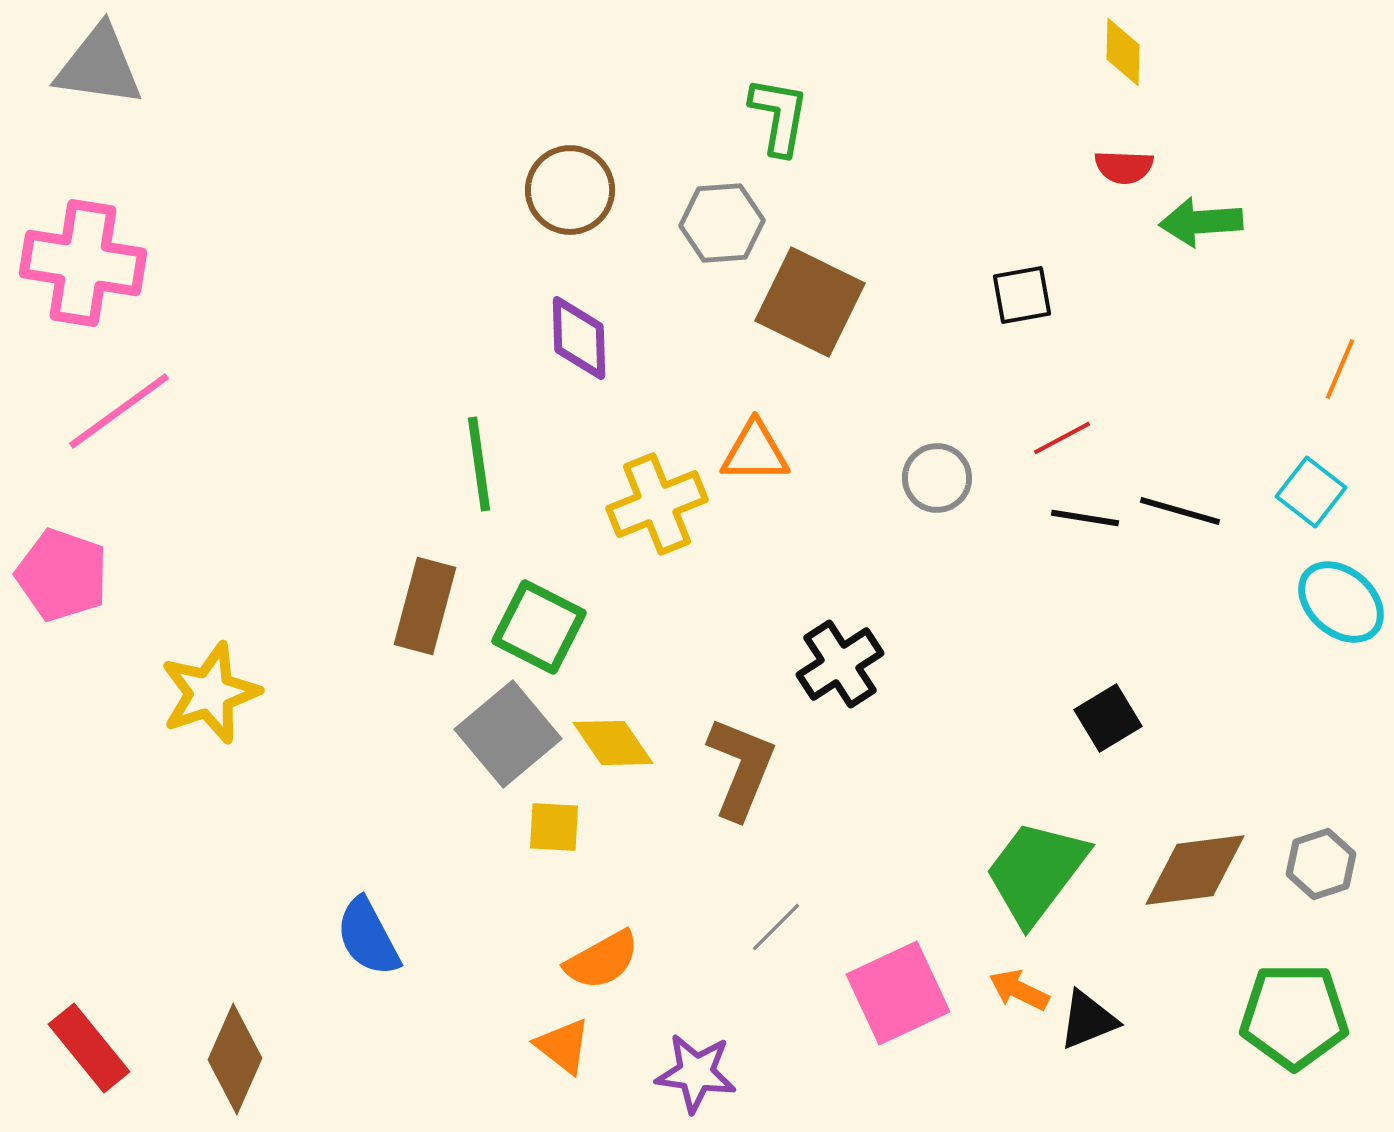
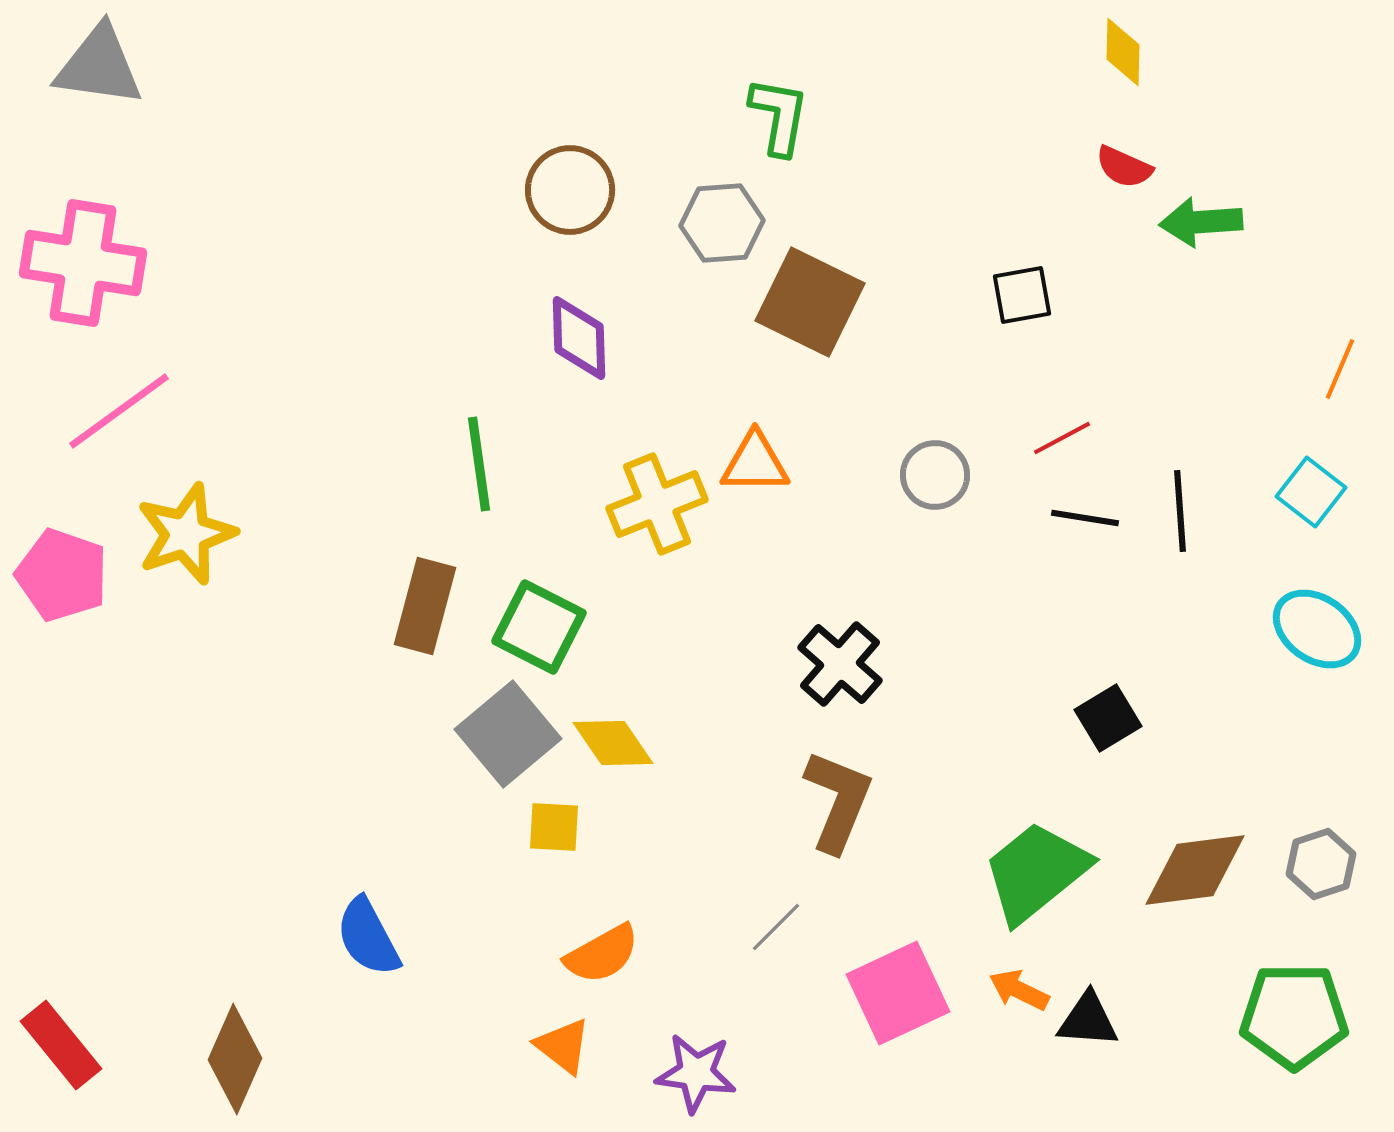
red semicircle at (1124, 167): rotated 22 degrees clockwise
orange triangle at (755, 452): moved 11 px down
gray circle at (937, 478): moved 2 px left, 3 px up
black line at (1180, 511): rotated 70 degrees clockwise
cyan ellipse at (1341, 602): moved 24 px left, 27 px down; rotated 6 degrees counterclockwise
black cross at (840, 664): rotated 16 degrees counterclockwise
yellow star at (210, 693): moved 24 px left, 159 px up
brown L-shape at (741, 768): moved 97 px right, 33 px down
green trapezoid at (1036, 872): rotated 14 degrees clockwise
orange semicircle at (602, 960): moved 6 px up
black triangle at (1088, 1020): rotated 26 degrees clockwise
red rectangle at (89, 1048): moved 28 px left, 3 px up
